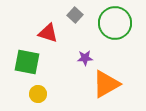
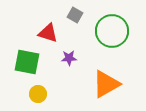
gray square: rotated 14 degrees counterclockwise
green circle: moved 3 px left, 8 px down
purple star: moved 16 px left
